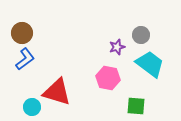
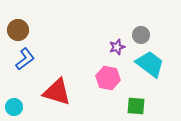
brown circle: moved 4 px left, 3 px up
cyan circle: moved 18 px left
